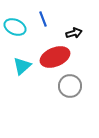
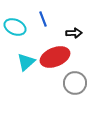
black arrow: rotated 14 degrees clockwise
cyan triangle: moved 4 px right, 4 px up
gray circle: moved 5 px right, 3 px up
